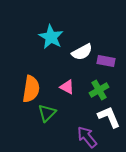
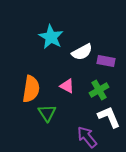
pink triangle: moved 1 px up
green triangle: rotated 18 degrees counterclockwise
